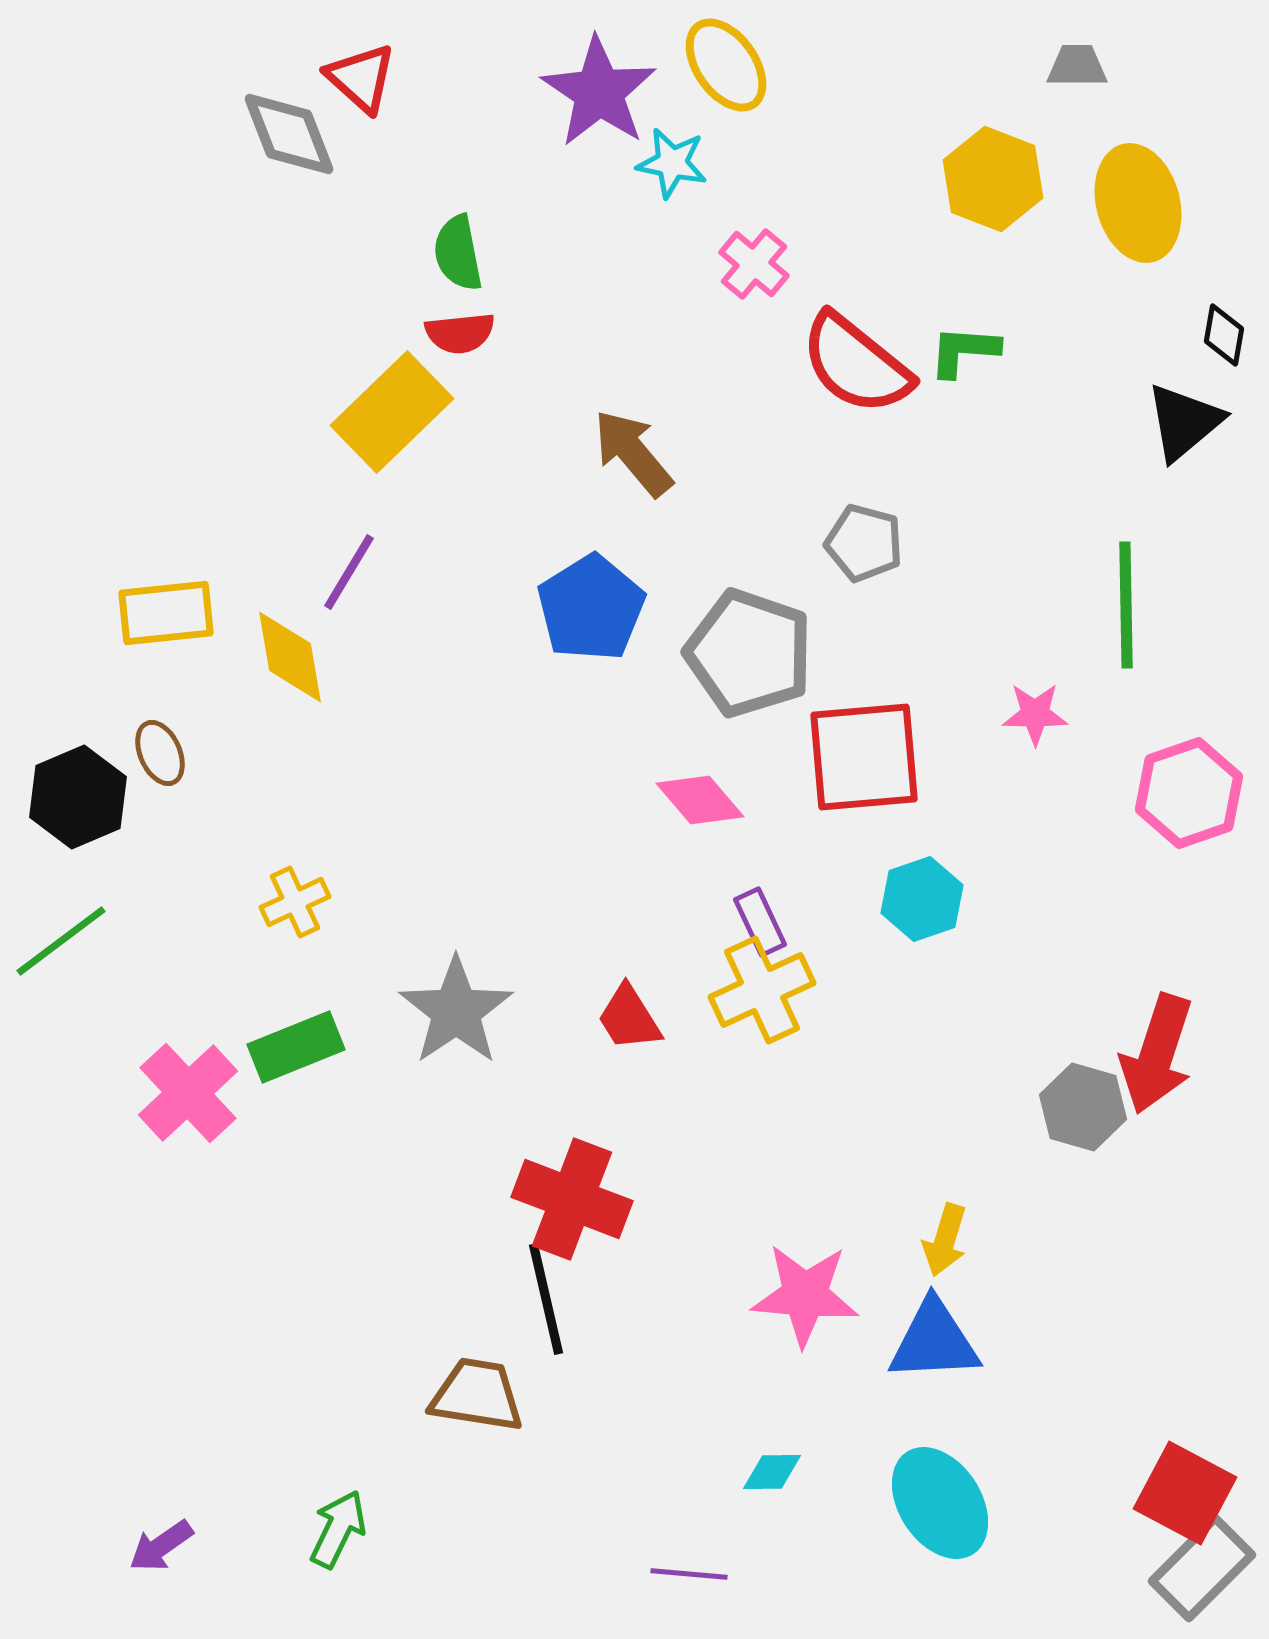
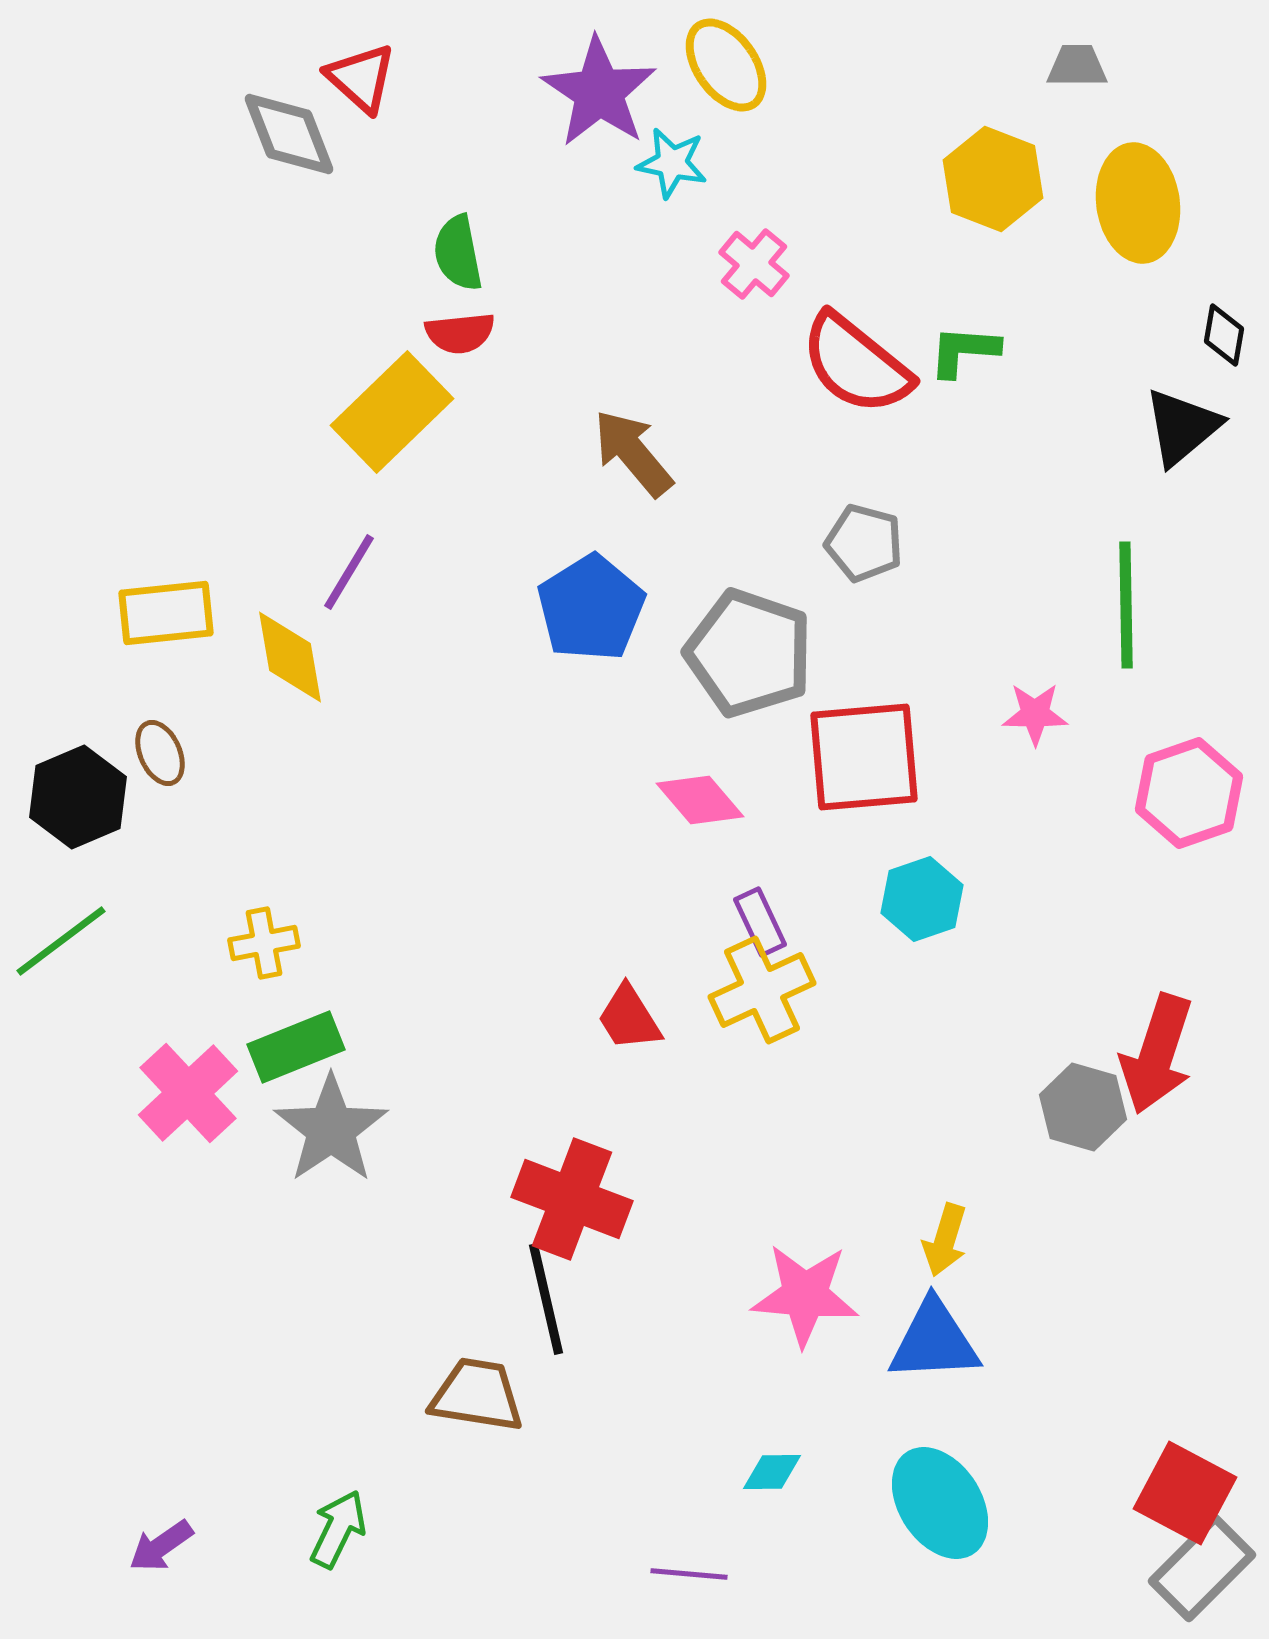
yellow ellipse at (1138, 203): rotated 7 degrees clockwise
black triangle at (1184, 422): moved 2 px left, 5 px down
yellow cross at (295, 902): moved 31 px left, 41 px down; rotated 14 degrees clockwise
gray star at (456, 1011): moved 125 px left, 118 px down
